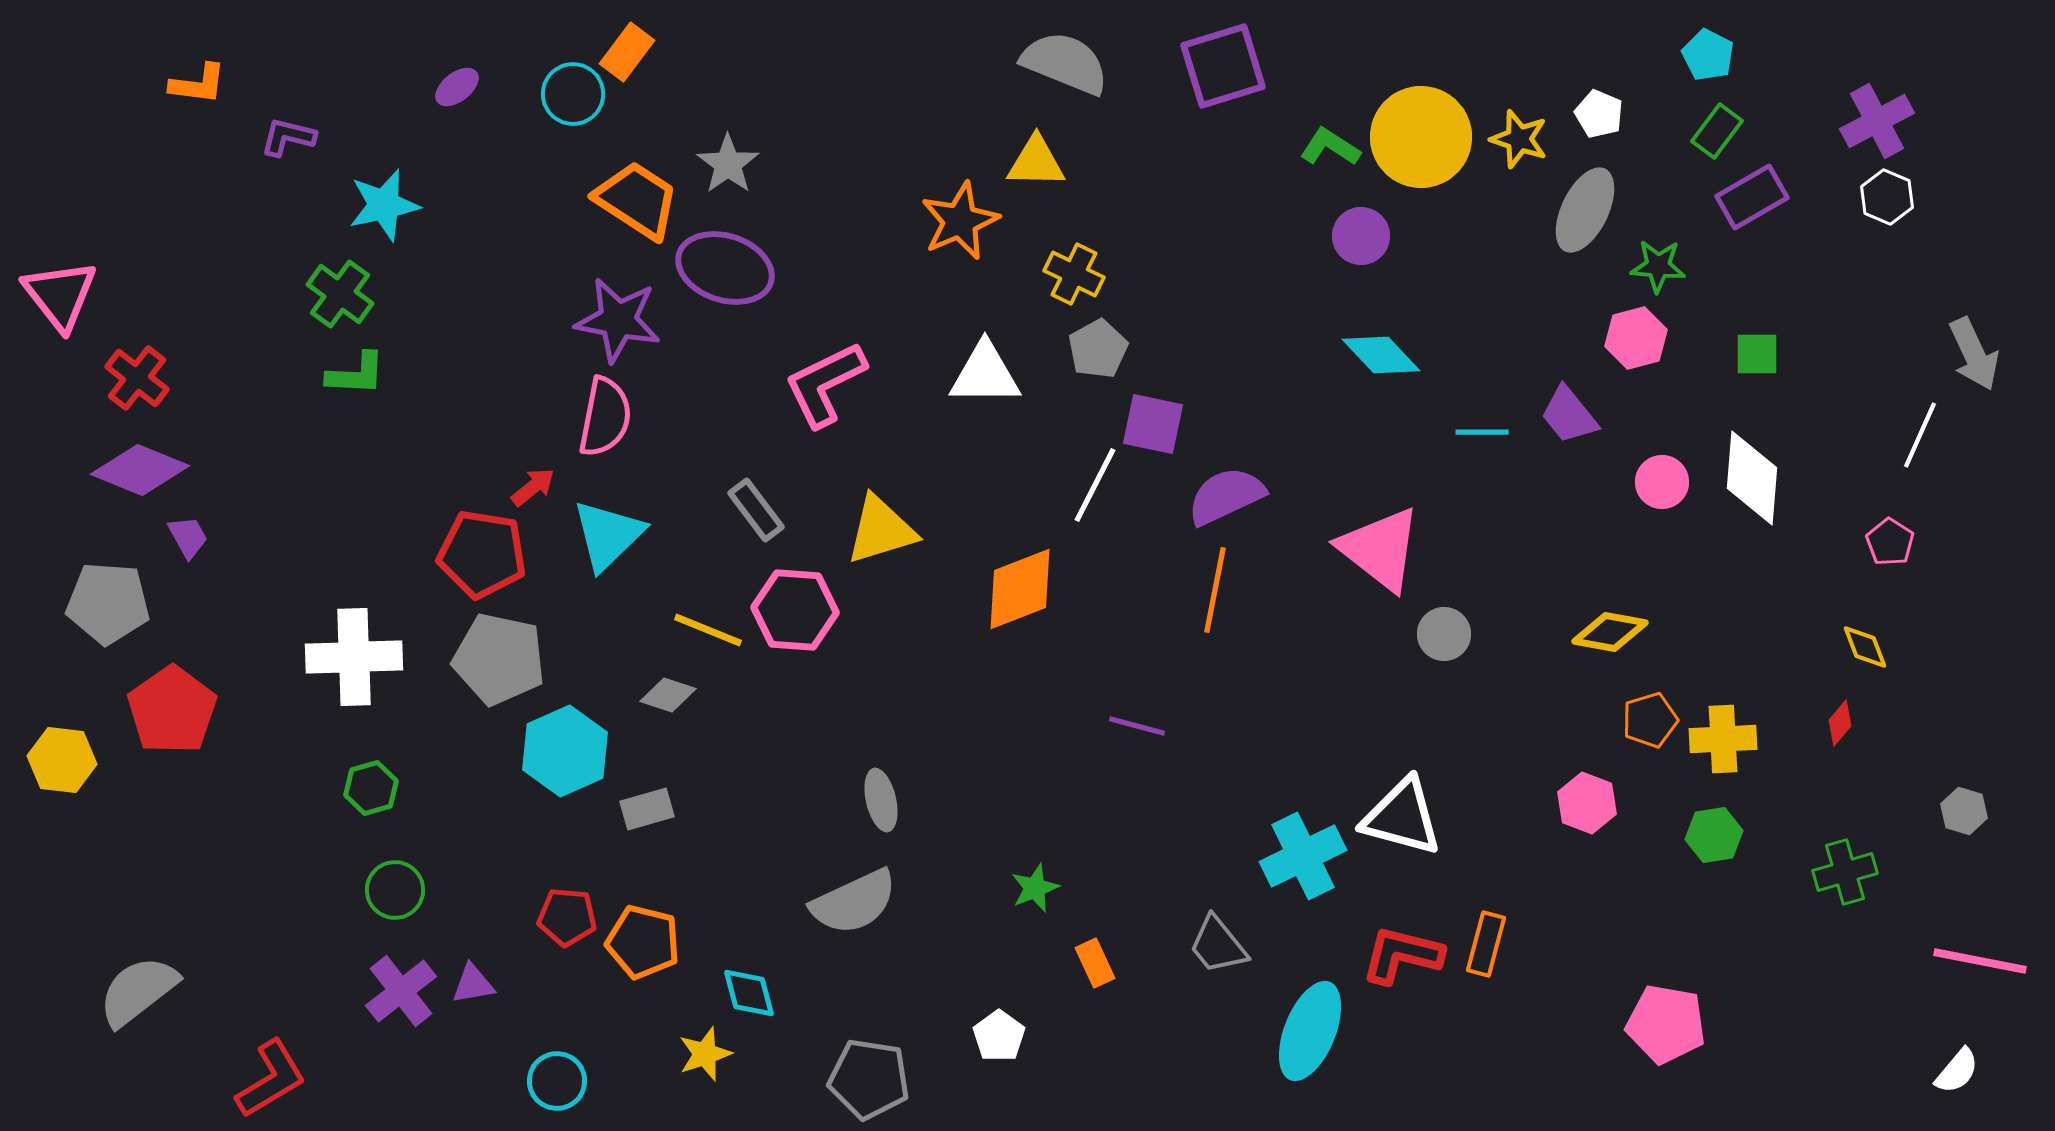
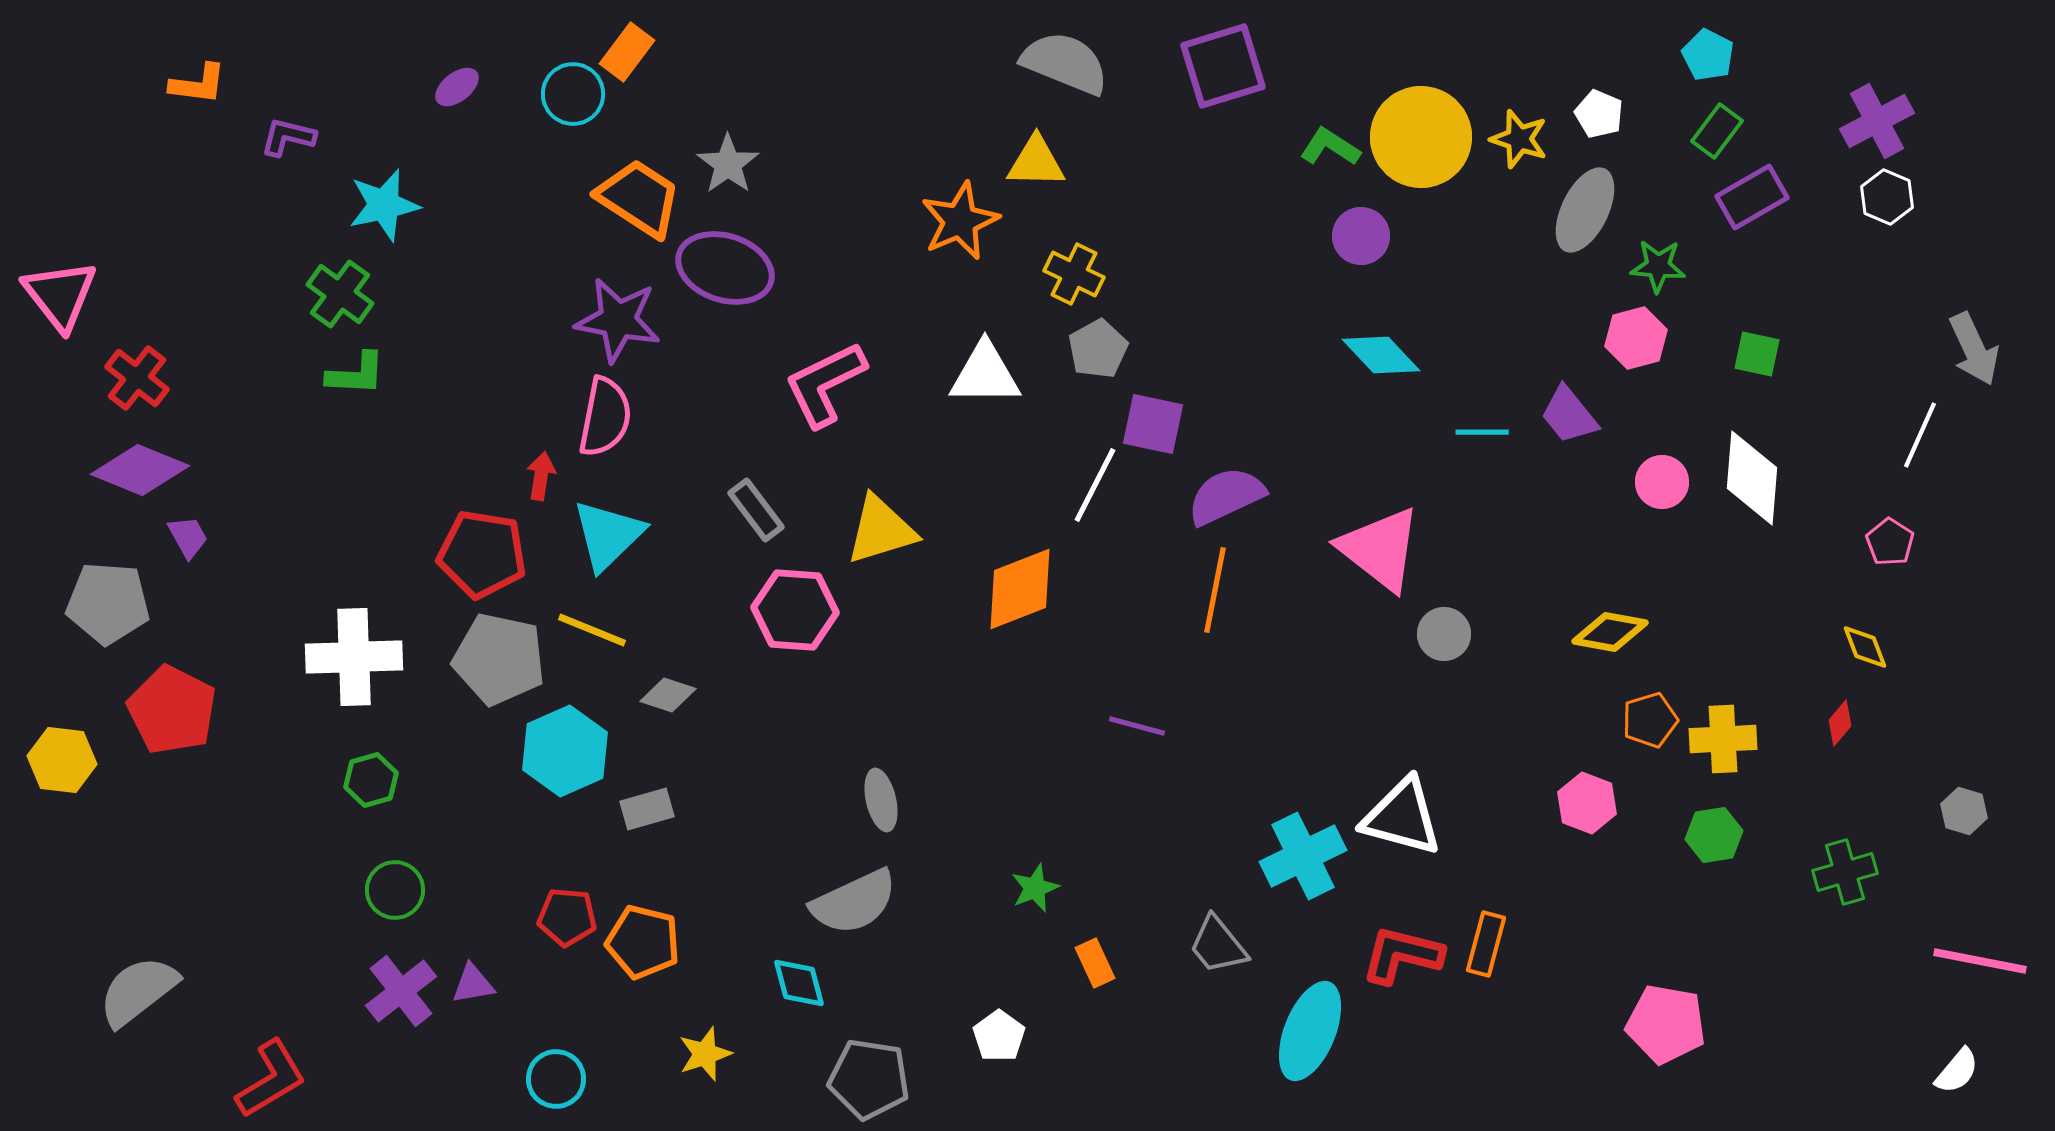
orange trapezoid at (637, 200): moved 2 px right, 2 px up
green square at (1757, 354): rotated 12 degrees clockwise
gray arrow at (1974, 354): moved 5 px up
red arrow at (533, 487): moved 8 px right, 11 px up; rotated 42 degrees counterclockwise
yellow line at (708, 630): moved 116 px left
red pentagon at (172, 710): rotated 10 degrees counterclockwise
green hexagon at (371, 788): moved 8 px up
cyan diamond at (749, 993): moved 50 px right, 10 px up
cyan circle at (557, 1081): moved 1 px left, 2 px up
